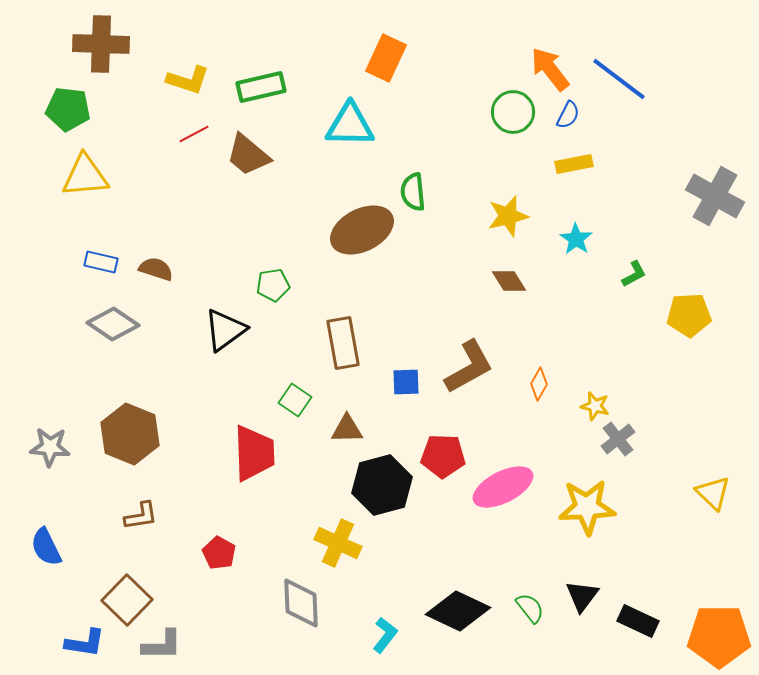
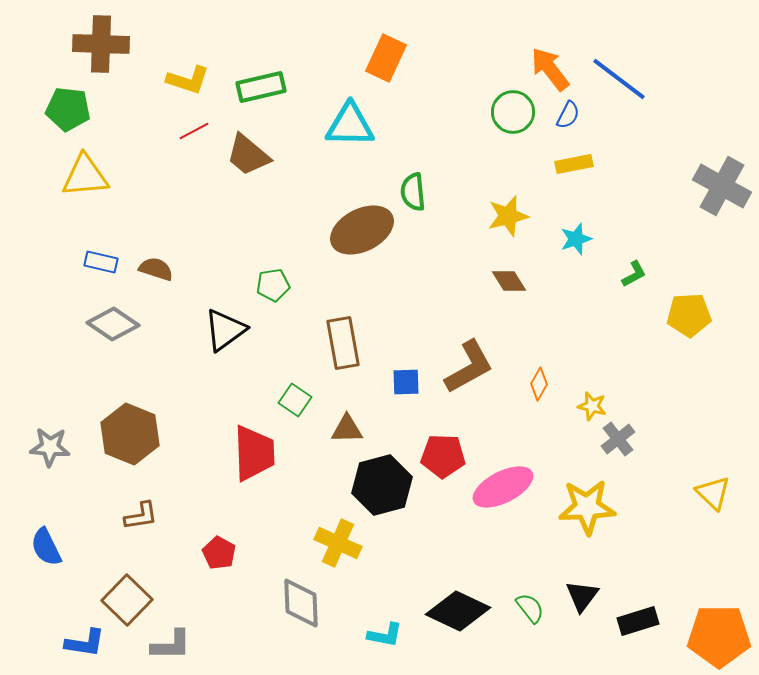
red line at (194, 134): moved 3 px up
gray cross at (715, 196): moved 7 px right, 10 px up
cyan star at (576, 239): rotated 20 degrees clockwise
yellow star at (595, 406): moved 3 px left
black rectangle at (638, 621): rotated 42 degrees counterclockwise
cyan L-shape at (385, 635): rotated 63 degrees clockwise
gray L-shape at (162, 645): moved 9 px right
